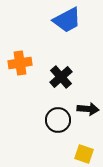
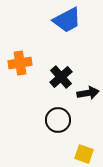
black arrow: moved 16 px up; rotated 15 degrees counterclockwise
